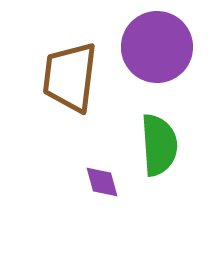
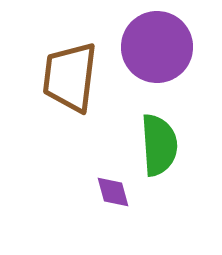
purple diamond: moved 11 px right, 10 px down
